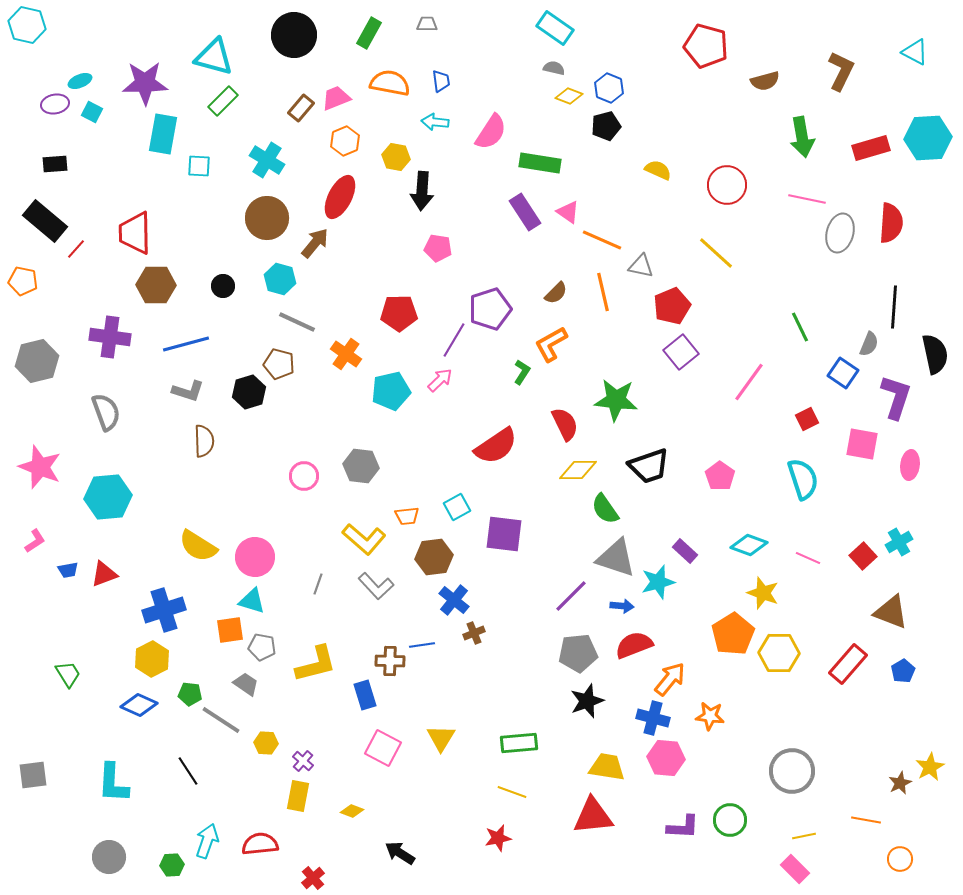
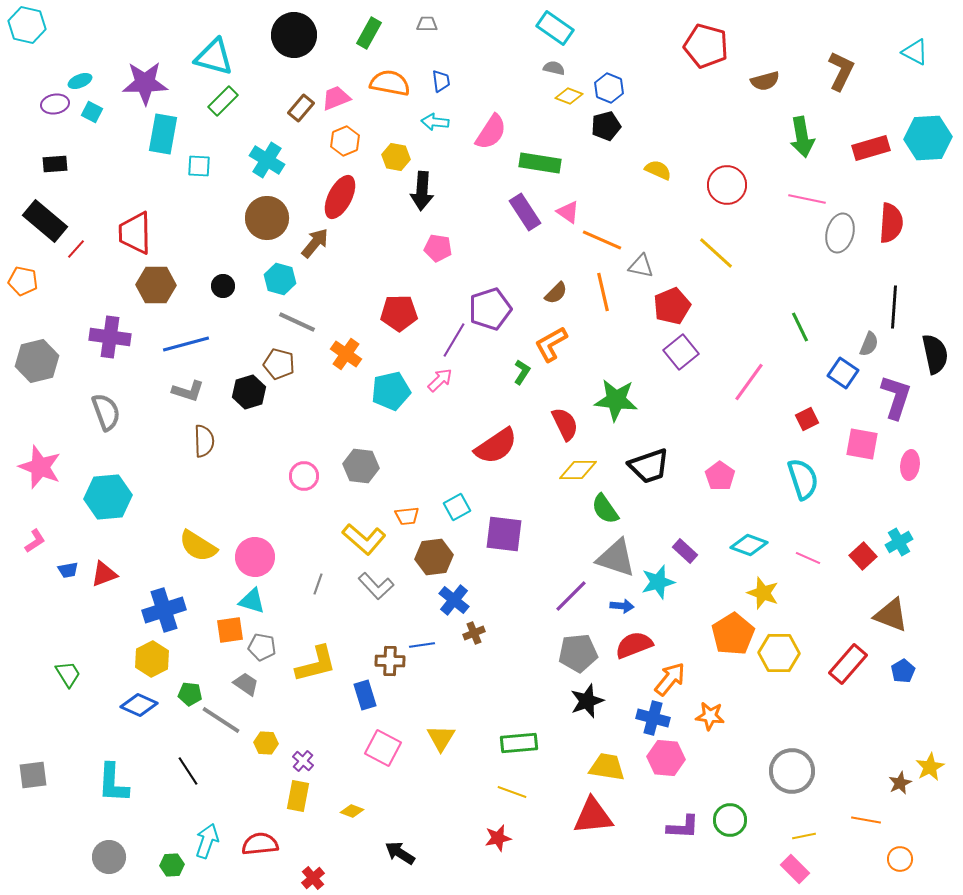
brown triangle at (891, 612): moved 3 px down
